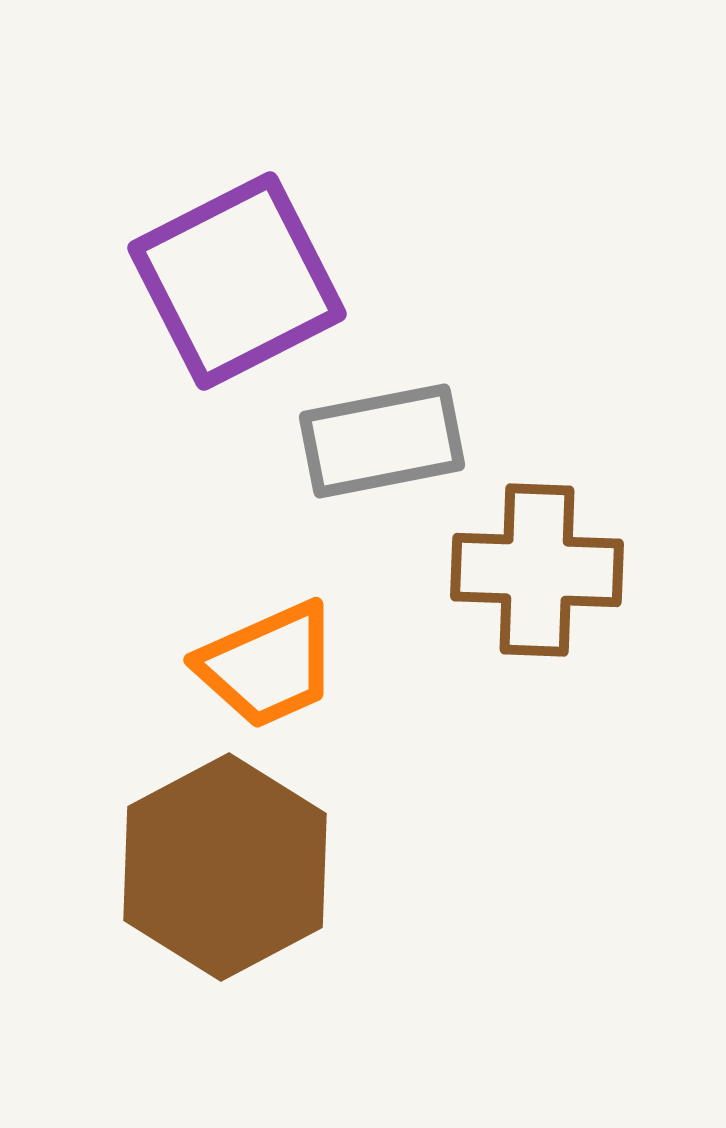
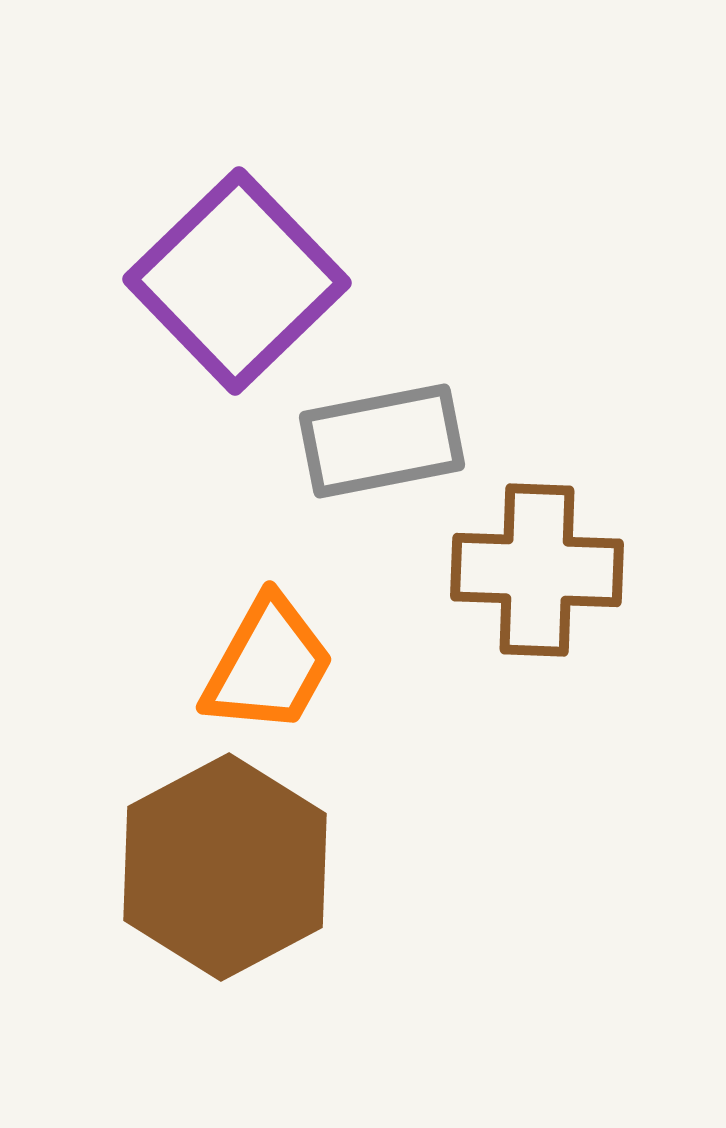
purple square: rotated 17 degrees counterclockwise
orange trapezoid: rotated 37 degrees counterclockwise
